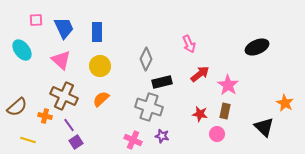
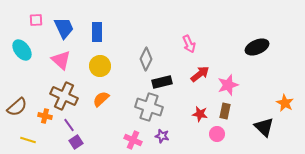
pink star: rotated 20 degrees clockwise
